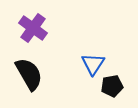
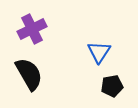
purple cross: moved 1 px left, 1 px down; rotated 28 degrees clockwise
blue triangle: moved 6 px right, 12 px up
